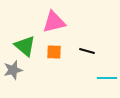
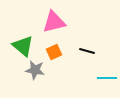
green triangle: moved 2 px left
orange square: rotated 28 degrees counterclockwise
gray star: moved 22 px right; rotated 24 degrees clockwise
